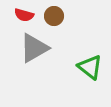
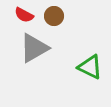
red semicircle: rotated 12 degrees clockwise
green triangle: rotated 12 degrees counterclockwise
